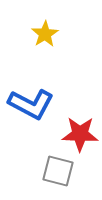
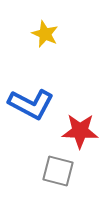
yellow star: rotated 16 degrees counterclockwise
red star: moved 3 px up
